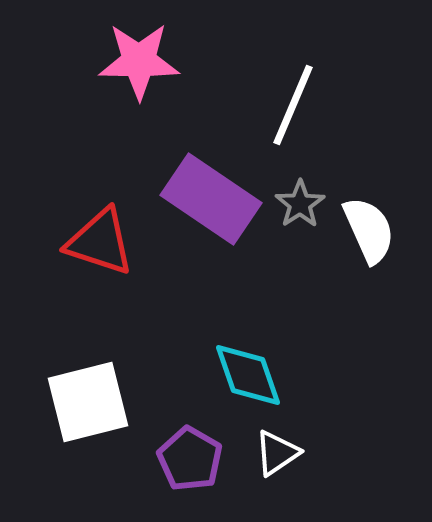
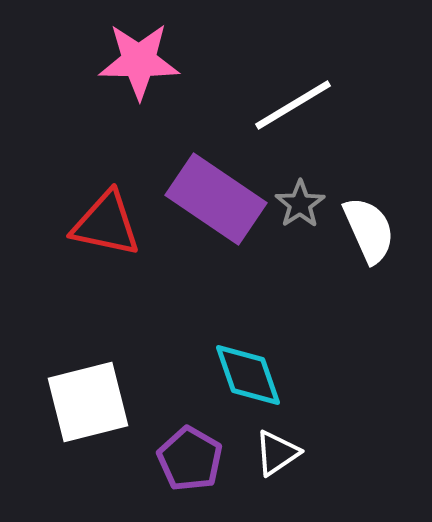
white line: rotated 36 degrees clockwise
purple rectangle: moved 5 px right
red triangle: moved 6 px right, 18 px up; rotated 6 degrees counterclockwise
